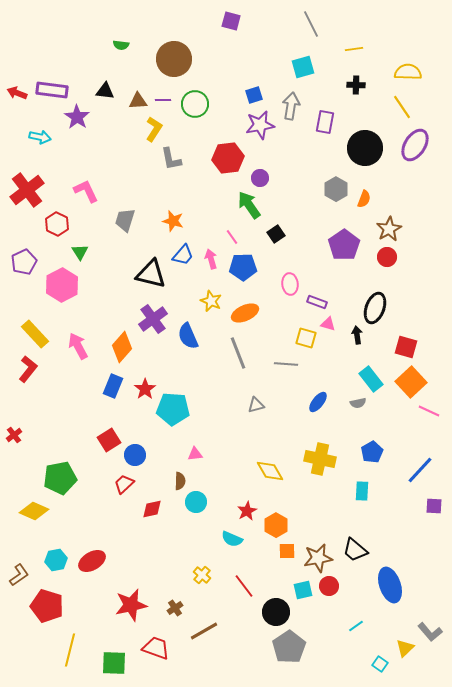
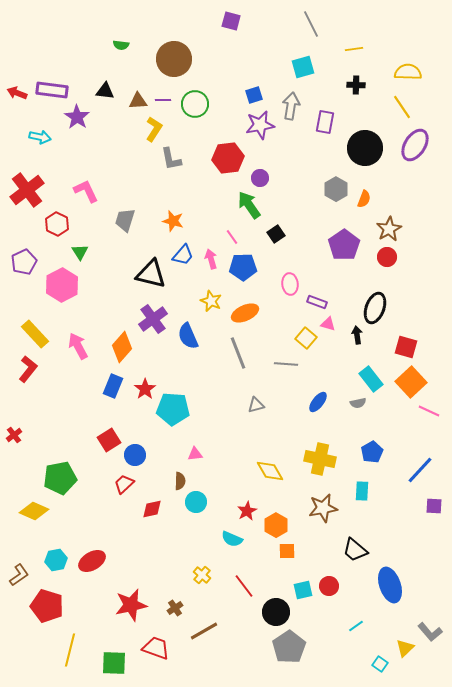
yellow square at (306, 338): rotated 25 degrees clockwise
brown star at (318, 558): moved 5 px right, 50 px up
